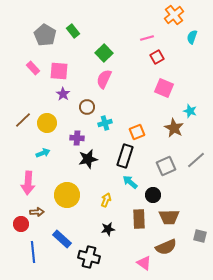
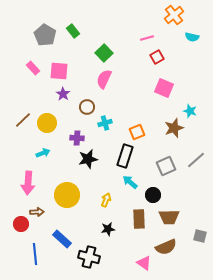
cyan semicircle at (192, 37): rotated 96 degrees counterclockwise
brown star at (174, 128): rotated 24 degrees clockwise
blue line at (33, 252): moved 2 px right, 2 px down
